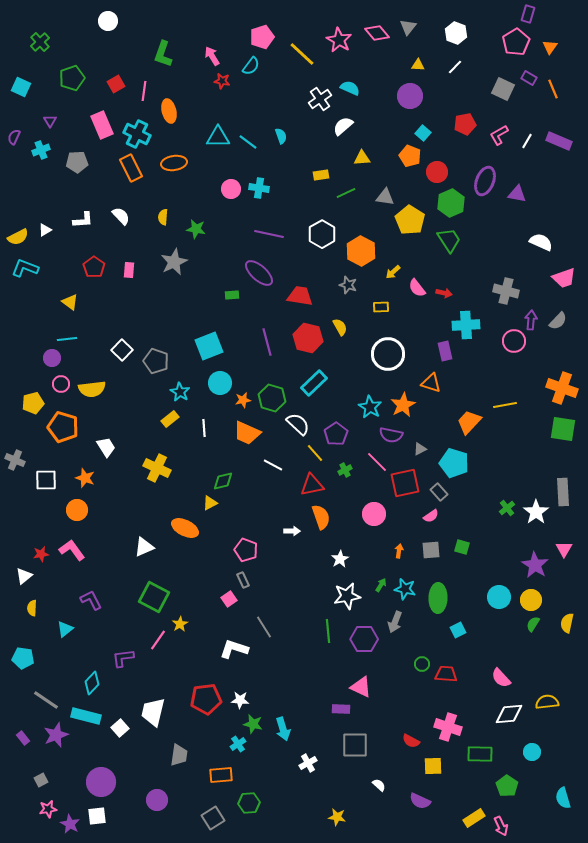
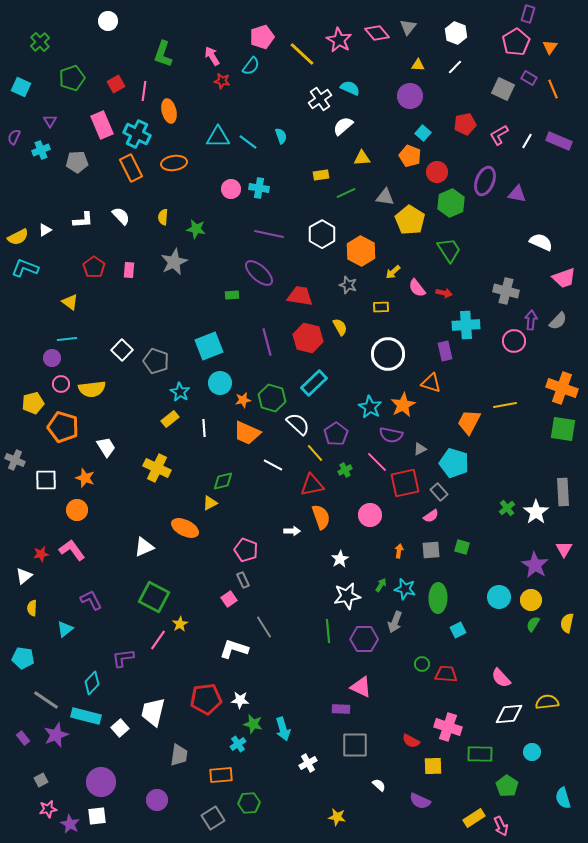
green trapezoid at (449, 240): moved 10 px down
orange trapezoid at (469, 422): rotated 16 degrees counterclockwise
pink circle at (374, 514): moved 4 px left, 1 px down
